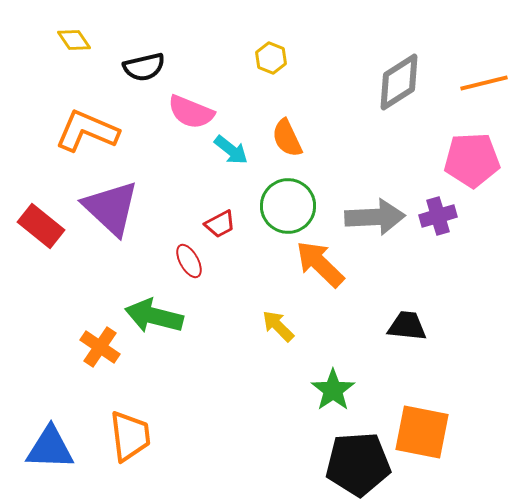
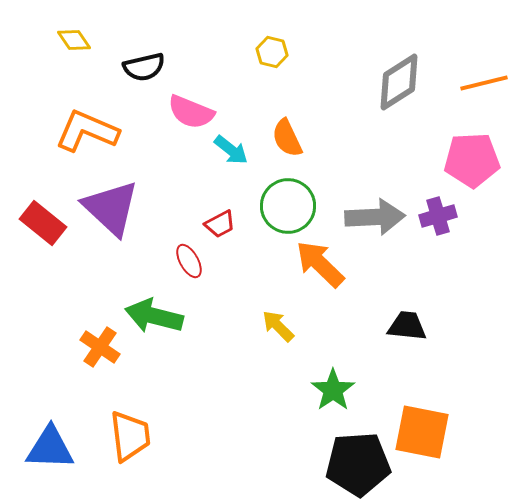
yellow hexagon: moved 1 px right, 6 px up; rotated 8 degrees counterclockwise
red rectangle: moved 2 px right, 3 px up
